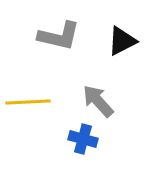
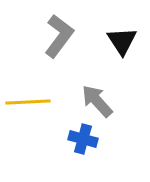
gray L-shape: rotated 66 degrees counterclockwise
black triangle: rotated 36 degrees counterclockwise
gray arrow: moved 1 px left
